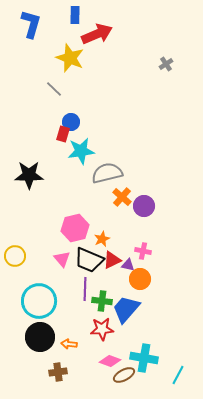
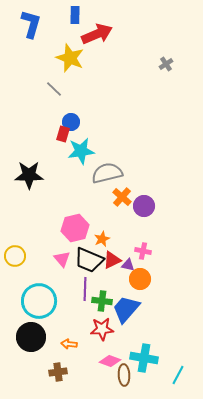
black circle: moved 9 px left
brown ellipse: rotated 65 degrees counterclockwise
